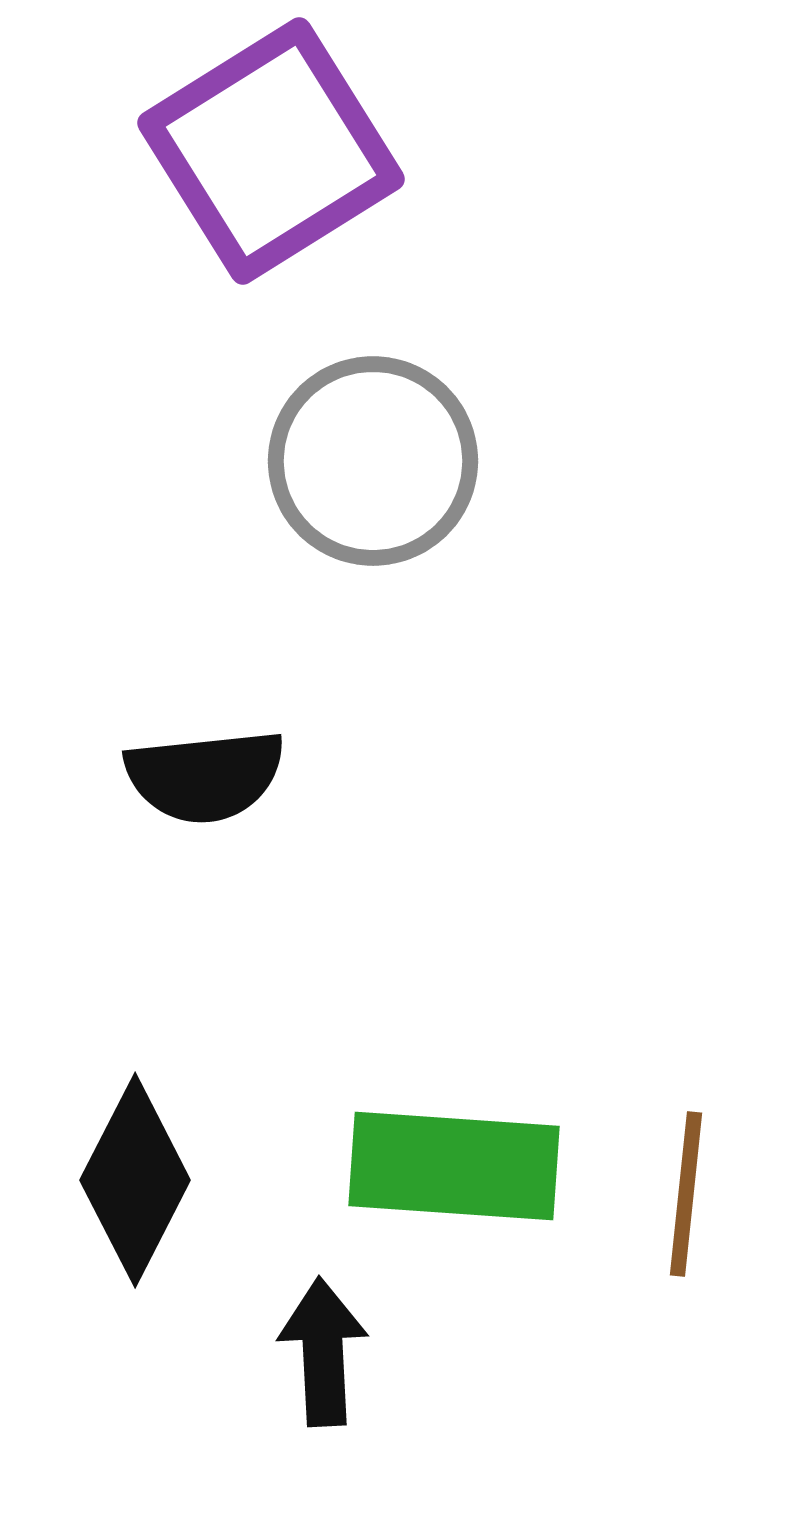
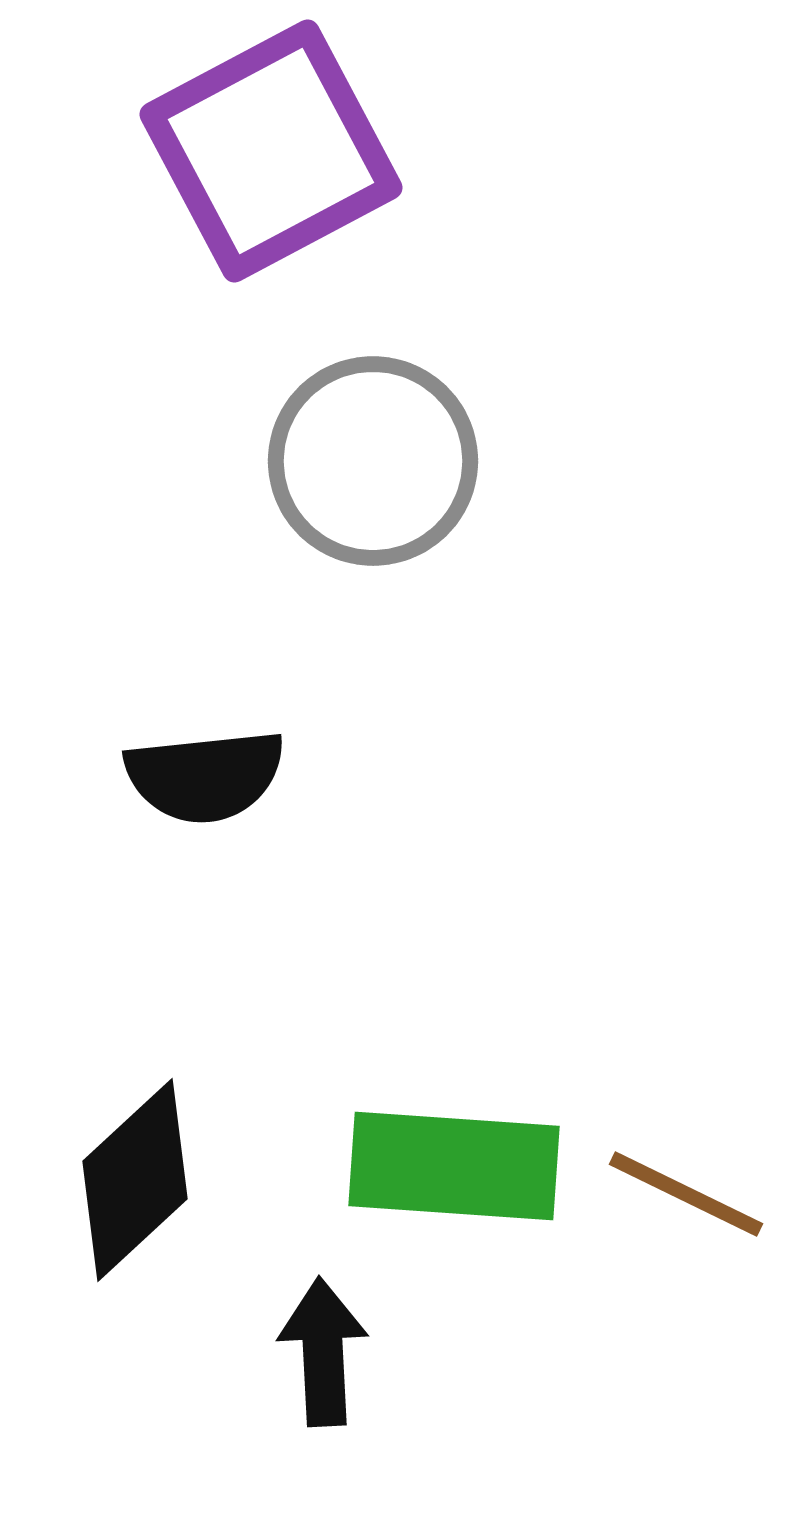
purple square: rotated 4 degrees clockwise
black diamond: rotated 20 degrees clockwise
brown line: rotated 70 degrees counterclockwise
